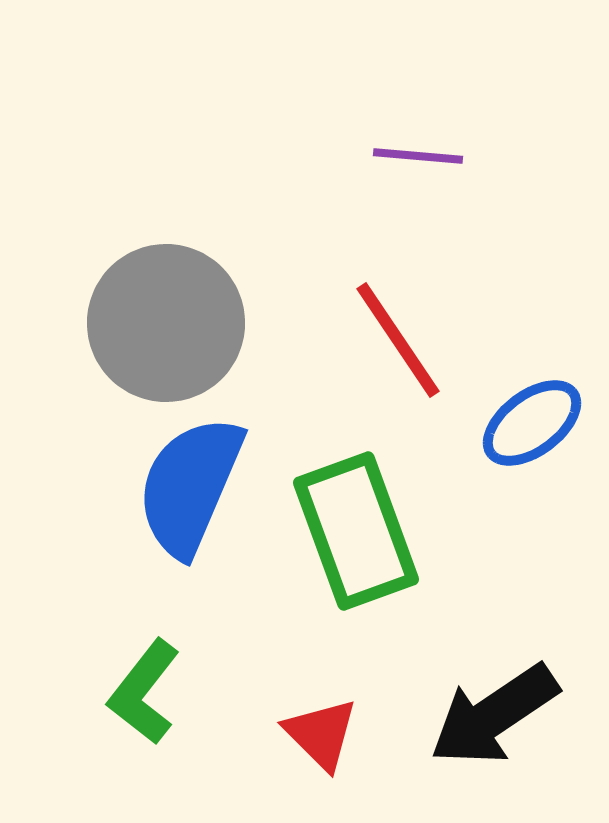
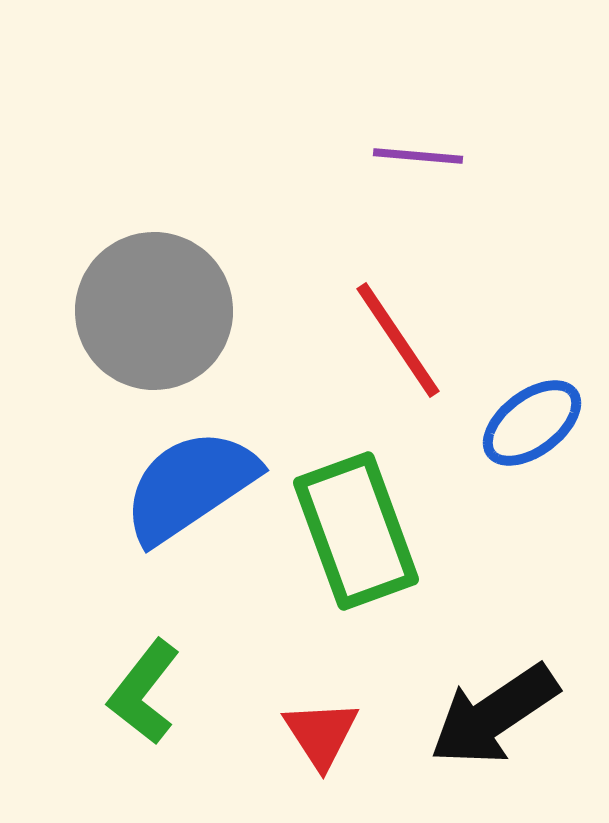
gray circle: moved 12 px left, 12 px up
blue semicircle: rotated 33 degrees clockwise
red triangle: rotated 12 degrees clockwise
